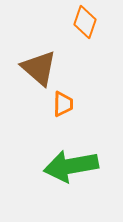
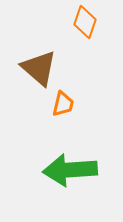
orange trapezoid: rotated 12 degrees clockwise
green arrow: moved 1 px left, 4 px down; rotated 6 degrees clockwise
